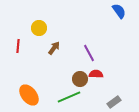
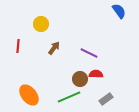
yellow circle: moved 2 px right, 4 px up
purple line: rotated 36 degrees counterclockwise
gray rectangle: moved 8 px left, 3 px up
